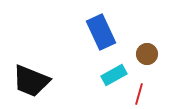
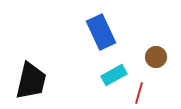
brown circle: moved 9 px right, 3 px down
black trapezoid: rotated 99 degrees counterclockwise
red line: moved 1 px up
